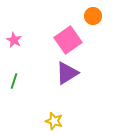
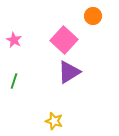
pink square: moved 4 px left; rotated 12 degrees counterclockwise
purple triangle: moved 2 px right, 1 px up
